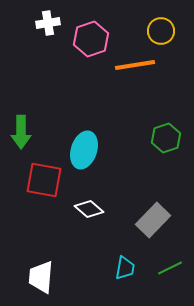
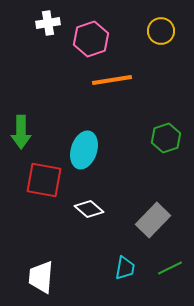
orange line: moved 23 px left, 15 px down
